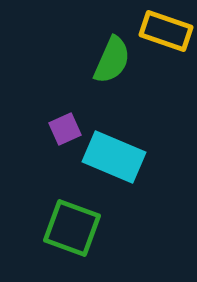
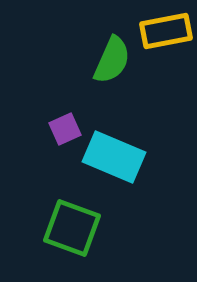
yellow rectangle: rotated 30 degrees counterclockwise
